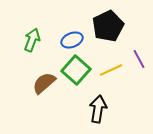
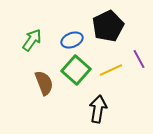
green arrow: rotated 15 degrees clockwise
brown semicircle: rotated 110 degrees clockwise
